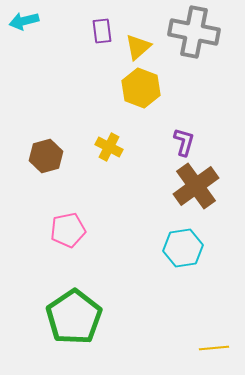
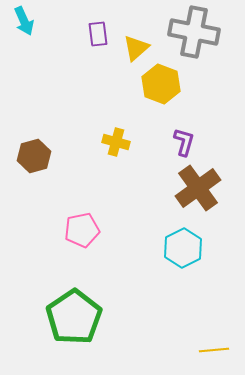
cyan arrow: rotated 100 degrees counterclockwise
purple rectangle: moved 4 px left, 3 px down
yellow triangle: moved 2 px left, 1 px down
yellow hexagon: moved 20 px right, 4 px up
yellow cross: moved 7 px right, 5 px up; rotated 12 degrees counterclockwise
brown hexagon: moved 12 px left
brown cross: moved 2 px right, 2 px down
pink pentagon: moved 14 px right
cyan hexagon: rotated 18 degrees counterclockwise
yellow line: moved 2 px down
